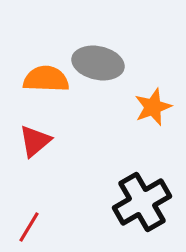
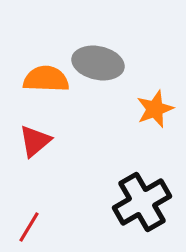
orange star: moved 2 px right, 2 px down
